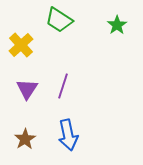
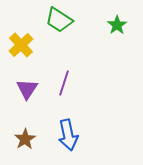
purple line: moved 1 px right, 3 px up
